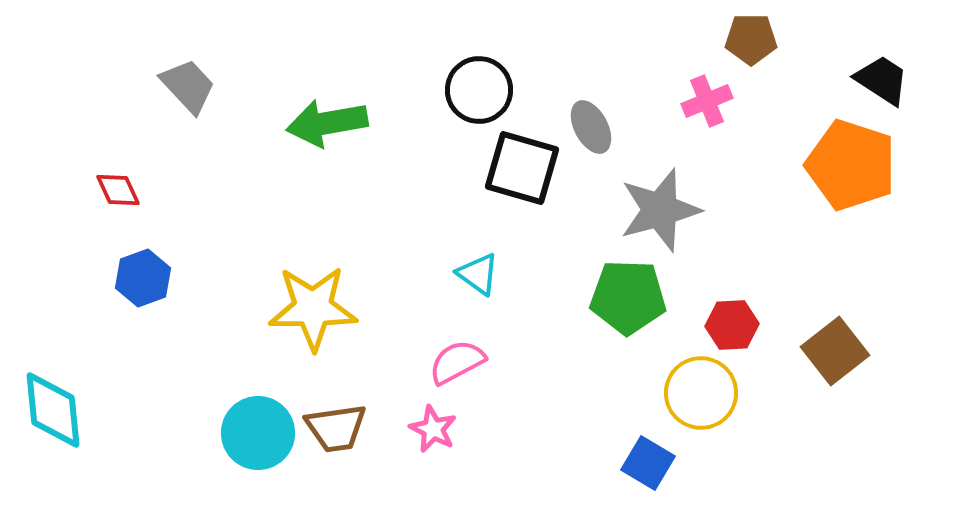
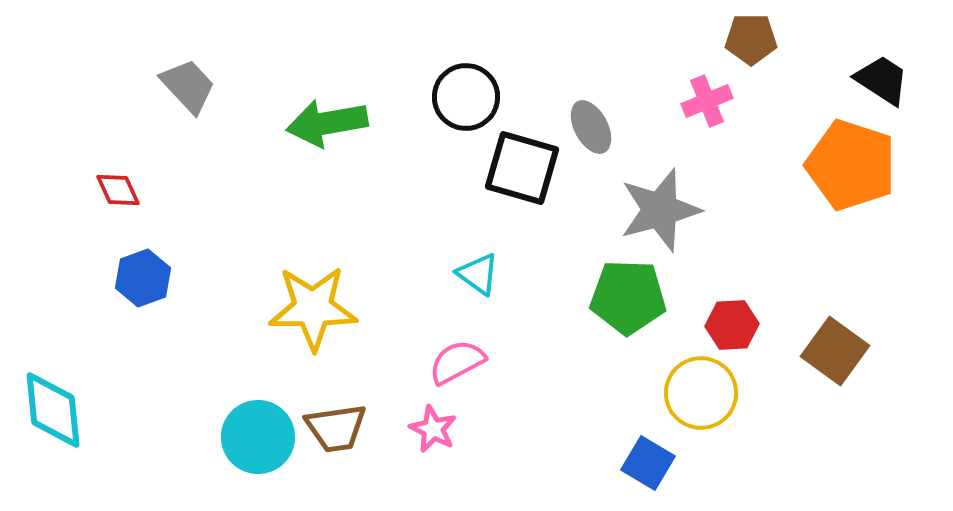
black circle: moved 13 px left, 7 px down
brown square: rotated 16 degrees counterclockwise
cyan circle: moved 4 px down
